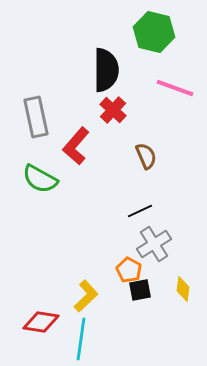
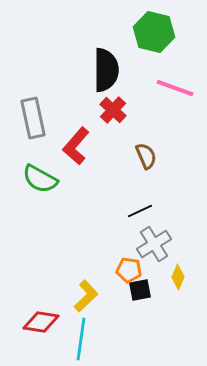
gray rectangle: moved 3 px left, 1 px down
orange pentagon: rotated 20 degrees counterclockwise
yellow diamond: moved 5 px left, 12 px up; rotated 15 degrees clockwise
